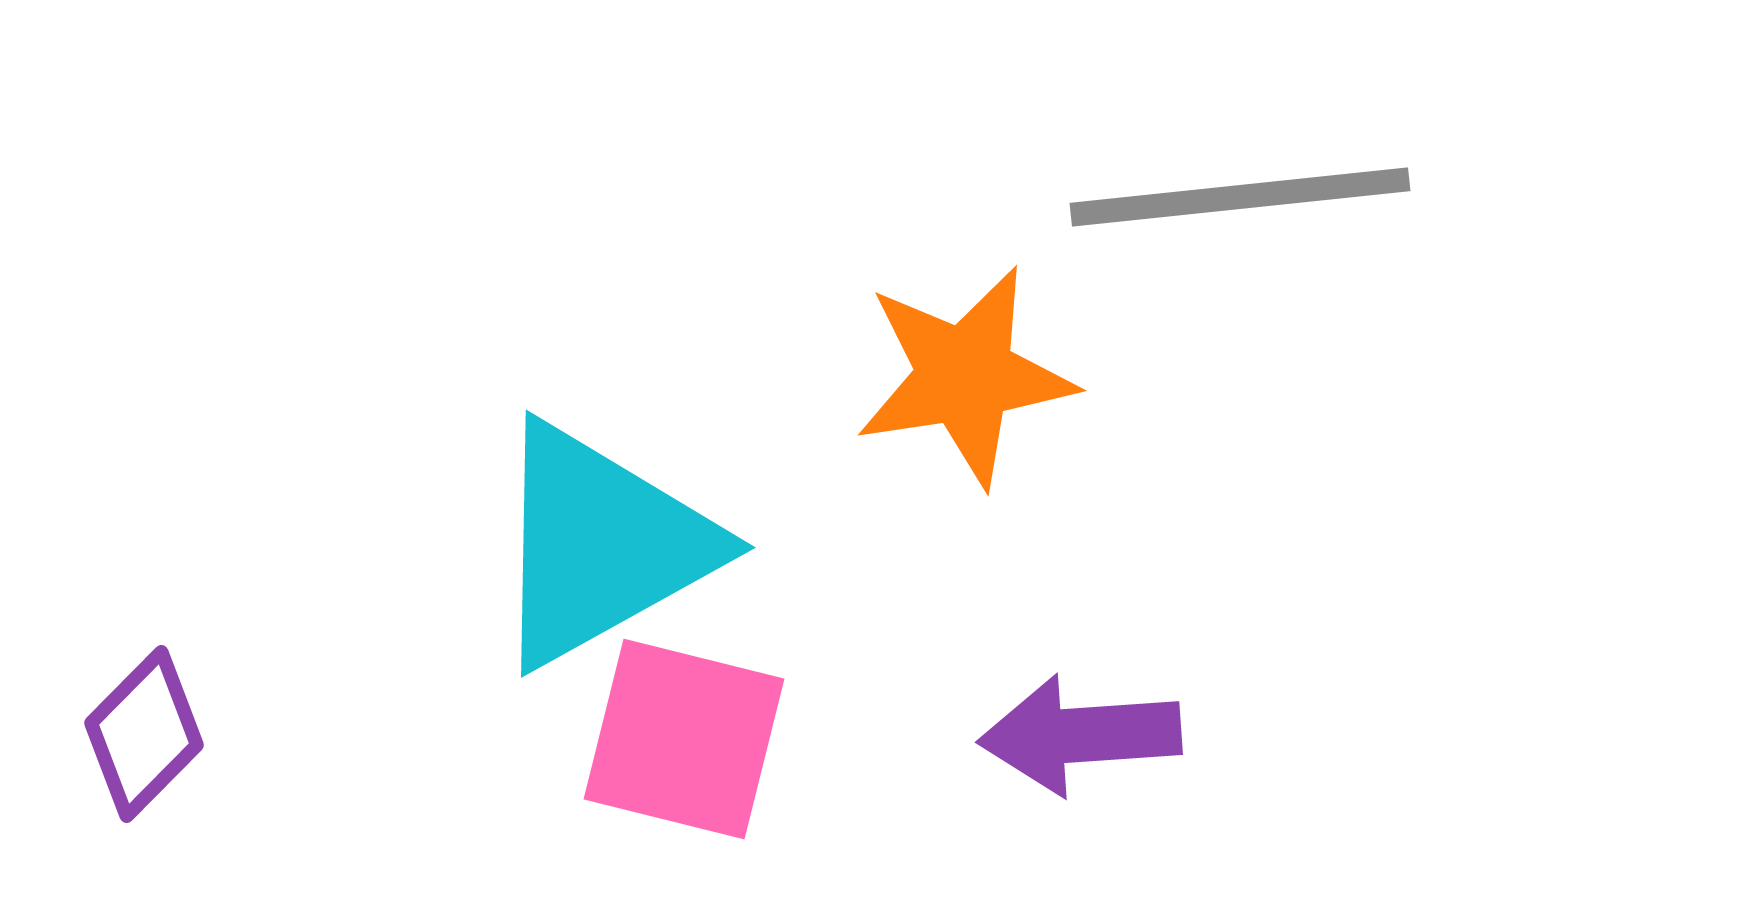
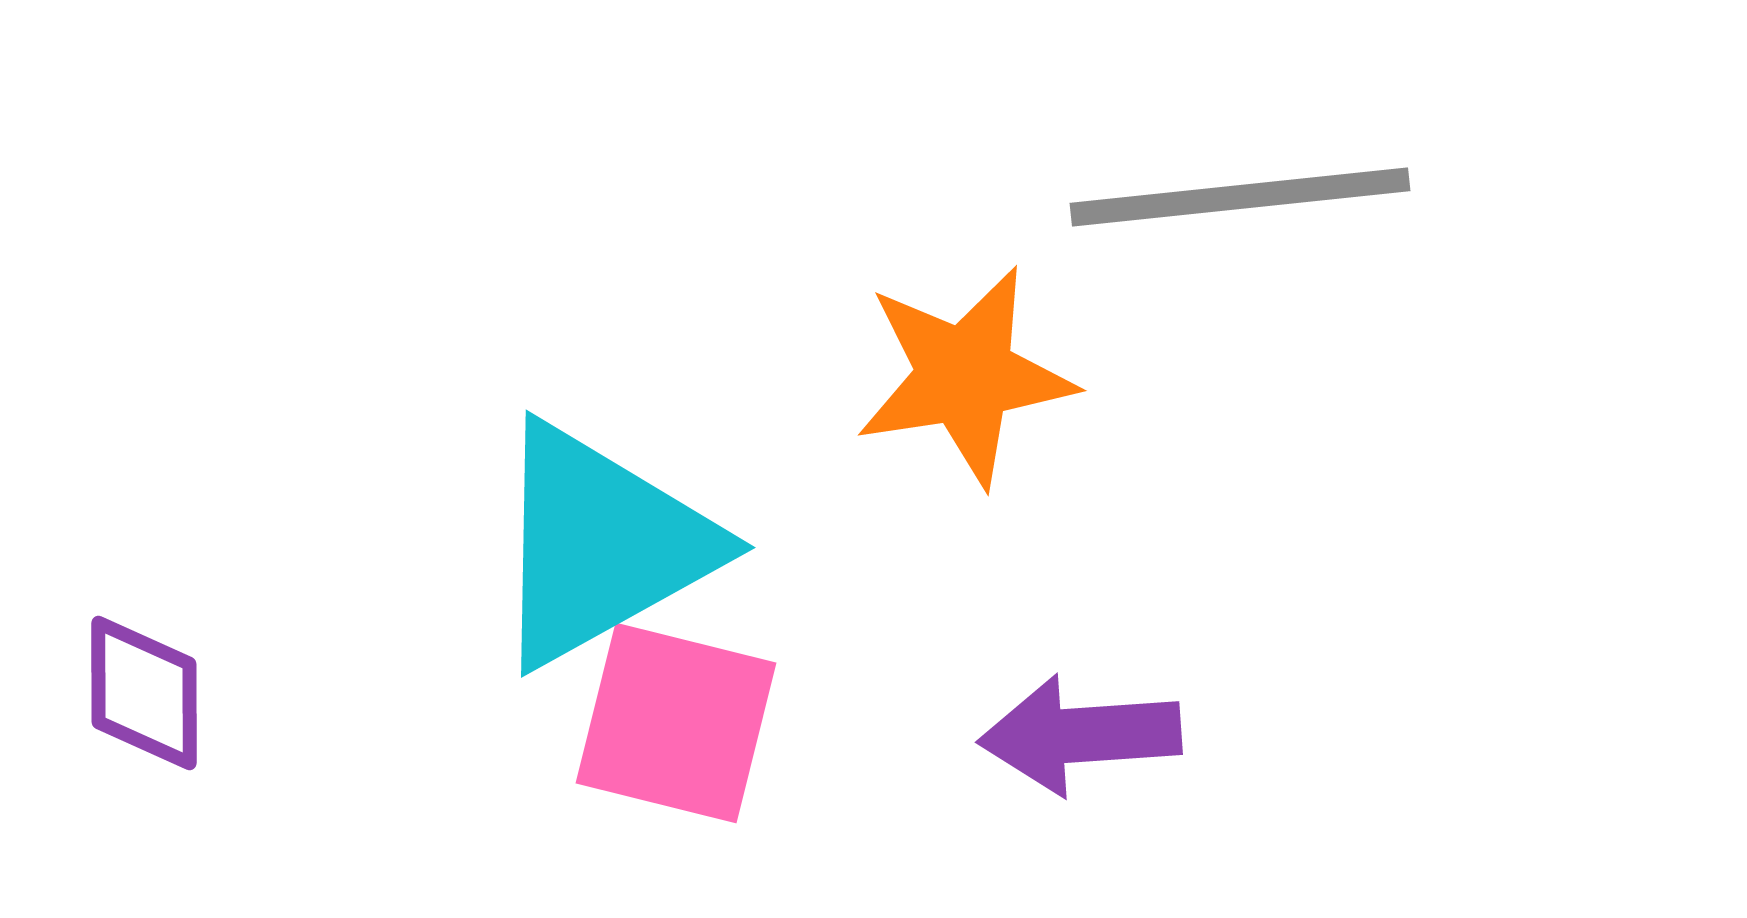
purple diamond: moved 41 px up; rotated 45 degrees counterclockwise
pink square: moved 8 px left, 16 px up
